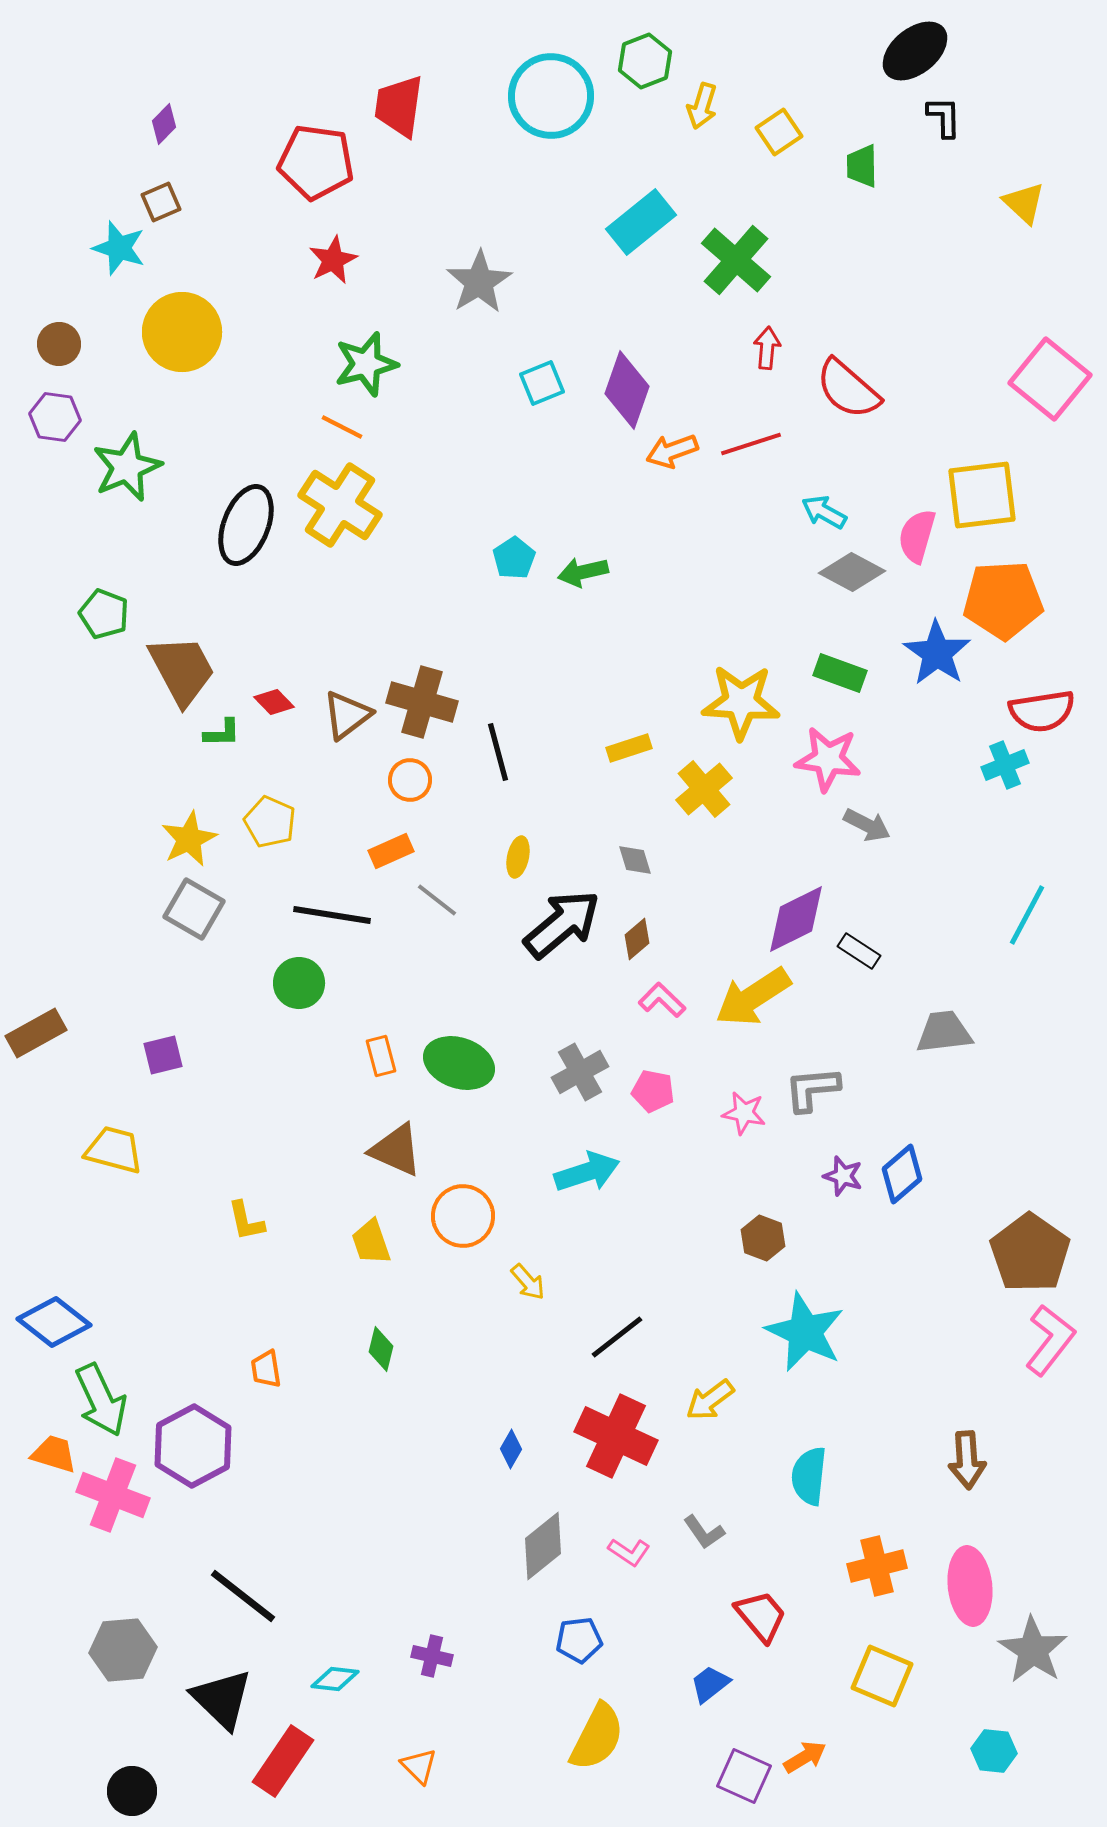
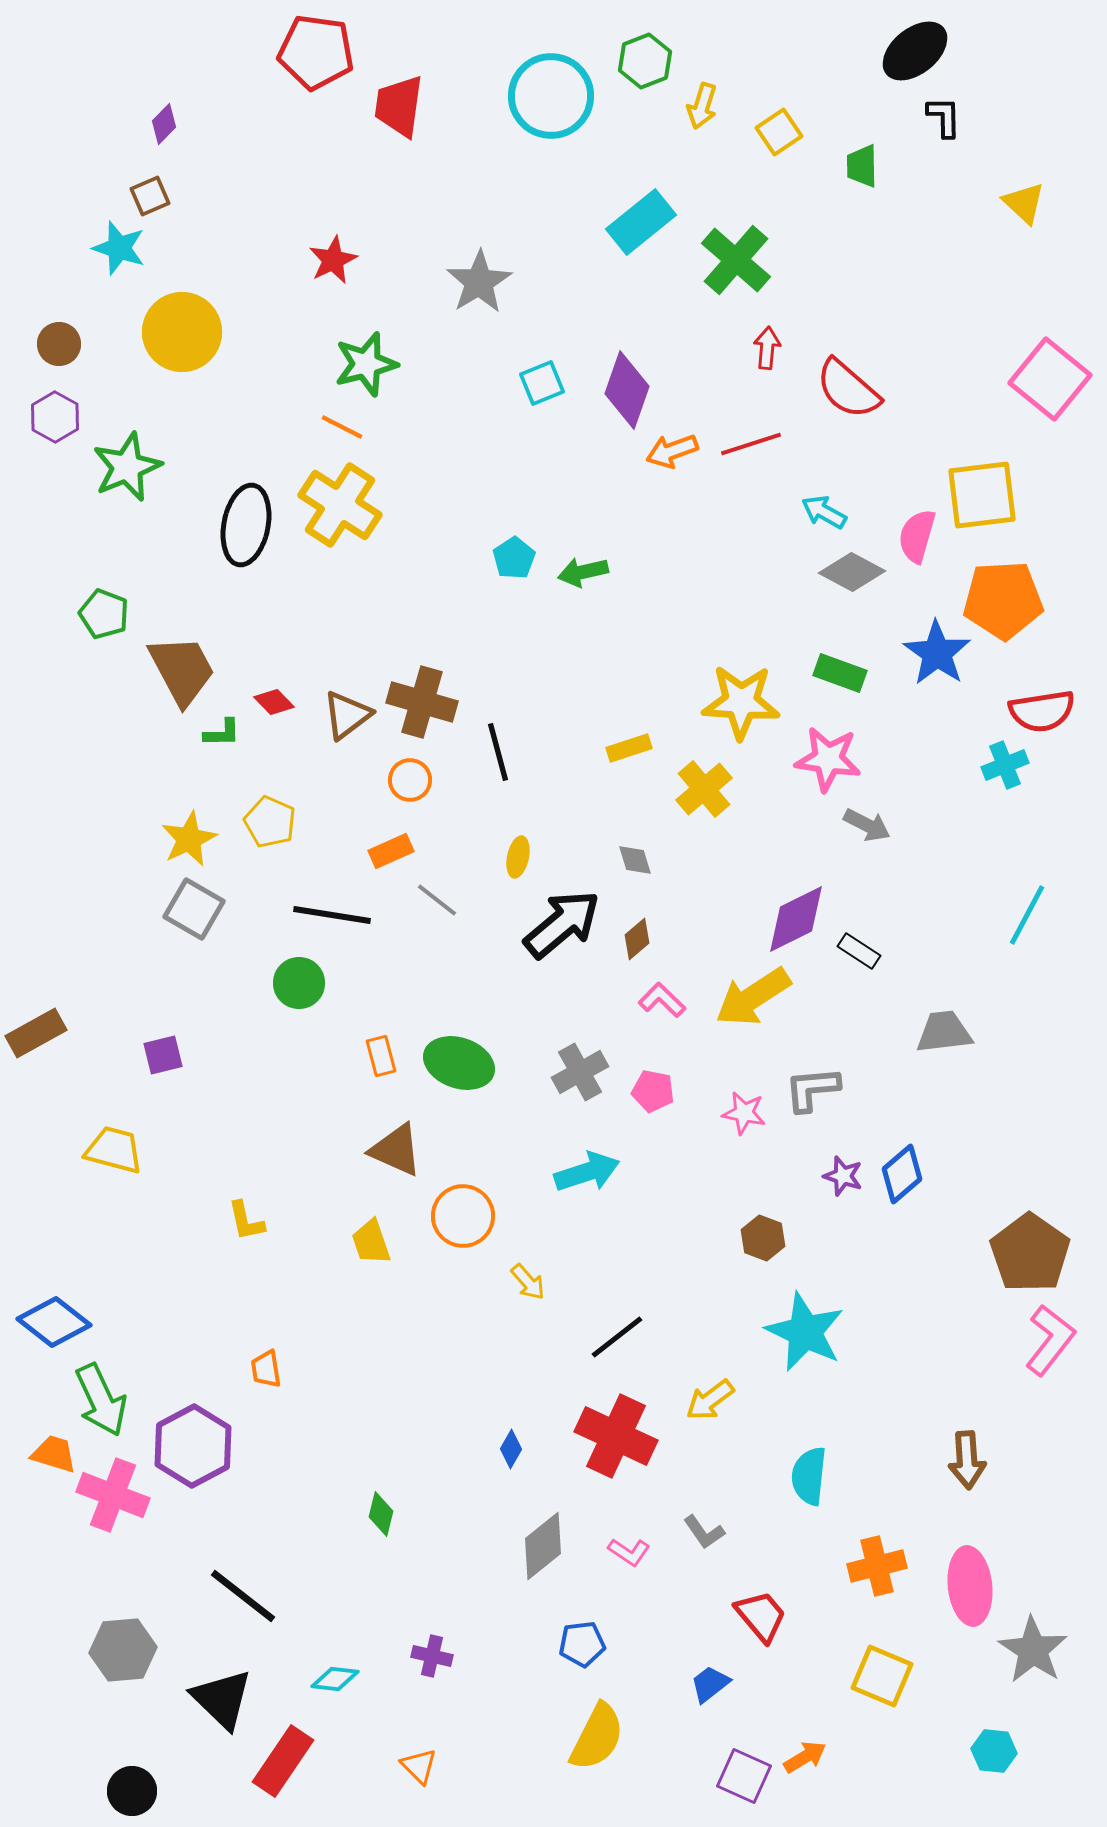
red pentagon at (316, 162): moved 110 px up
brown square at (161, 202): moved 11 px left, 6 px up
purple hexagon at (55, 417): rotated 21 degrees clockwise
black ellipse at (246, 525): rotated 10 degrees counterclockwise
green diamond at (381, 1349): moved 165 px down
blue pentagon at (579, 1640): moved 3 px right, 4 px down
